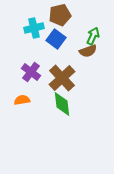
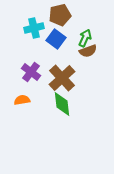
green arrow: moved 8 px left, 2 px down
